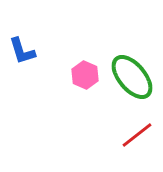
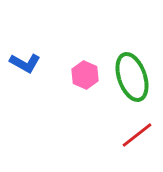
blue L-shape: moved 3 px right, 12 px down; rotated 44 degrees counterclockwise
green ellipse: rotated 21 degrees clockwise
